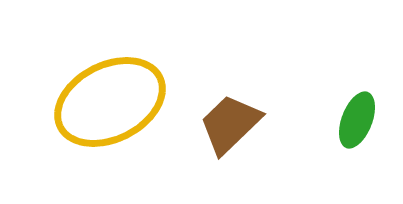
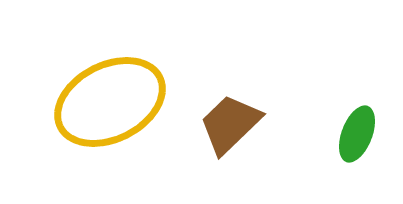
green ellipse: moved 14 px down
